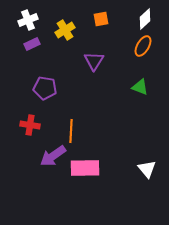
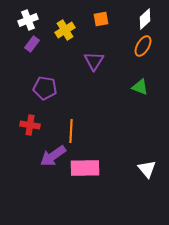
purple rectangle: rotated 28 degrees counterclockwise
